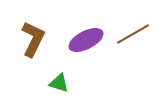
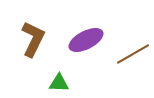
brown line: moved 20 px down
green triangle: rotated 15 degrees counterclockwise
